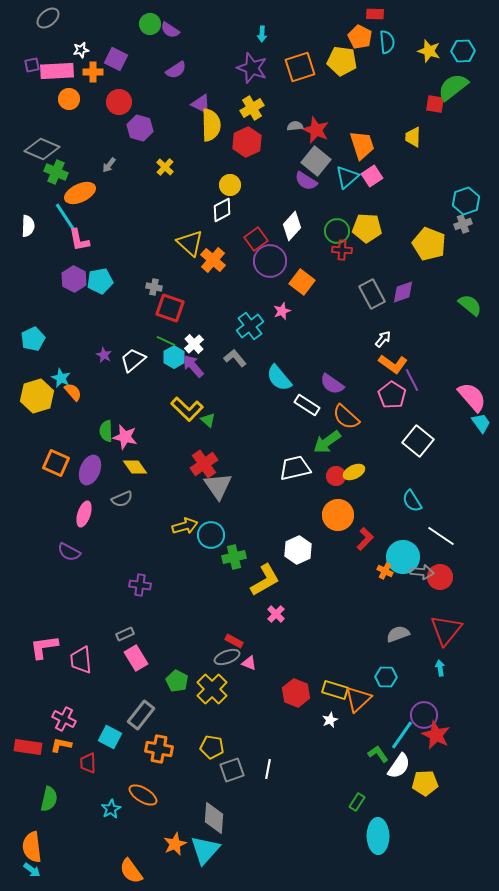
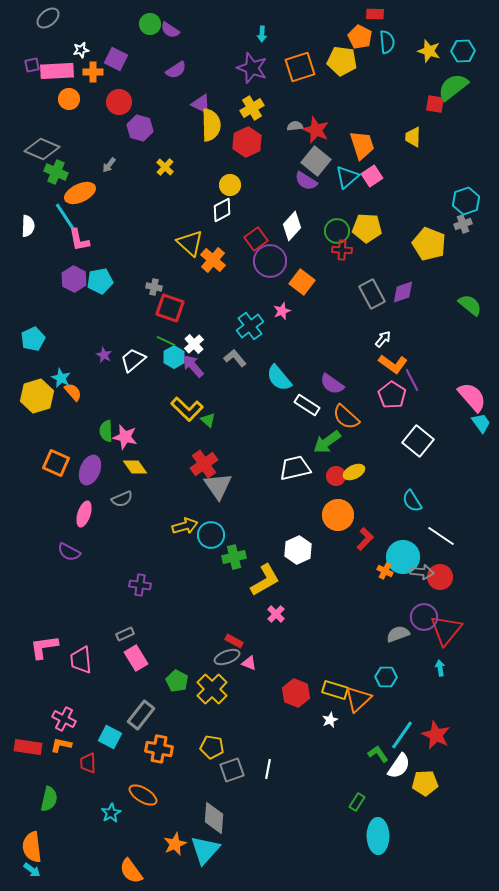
purple circle at (424, 715): moved 98 px up
cyan star at (111, 809): moved 4 px down
